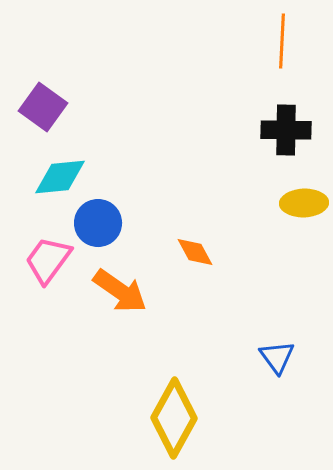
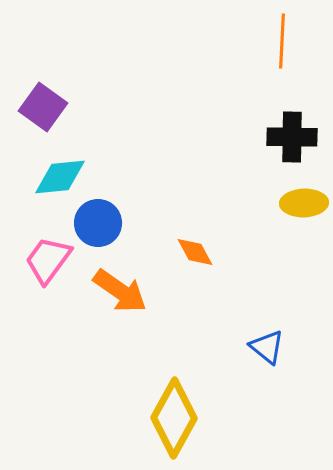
black cross: moved 6 px right, 7 px down
blue triangle: moved 10 px left, 10 px up; rotated 15 degrees counterclockwise
